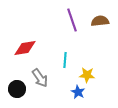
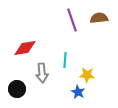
brown semicircle: moved 1 px left, 3 px up
gray arrow: moved 2 px right, 5 px up; rotated 30 degrees clockwise
